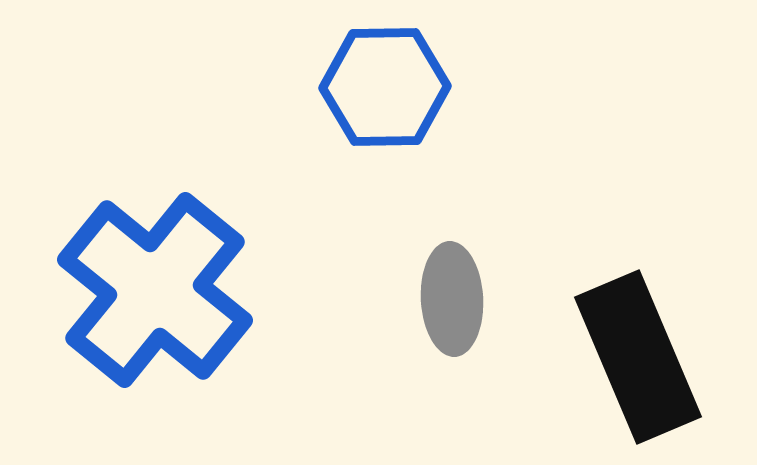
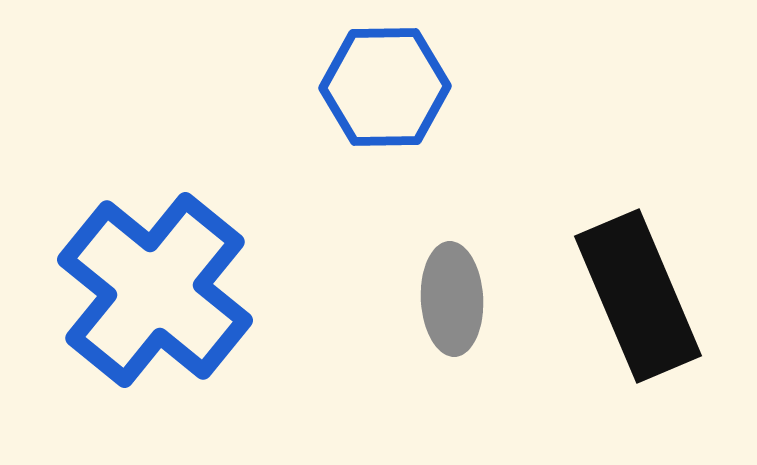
black rectangle: moved 61 px up
